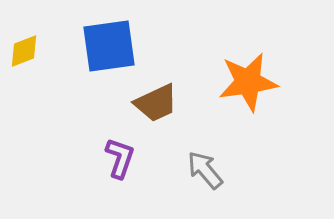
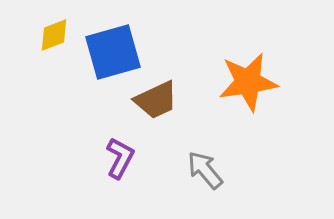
blue square: moved 4 px right, 6 px down; rotated 8 degrees counterclockwise
yellow diamond: moved 30 px right, 16 px up
brown trapezoid: moved 3 px up
purple L-shape: rotated 9 degrees clockwise
